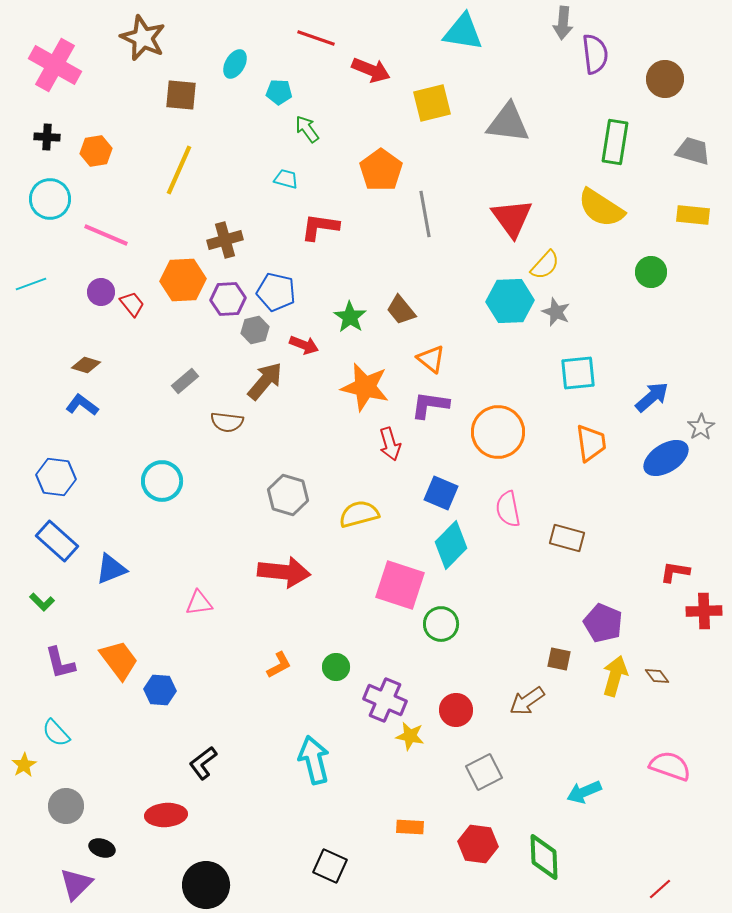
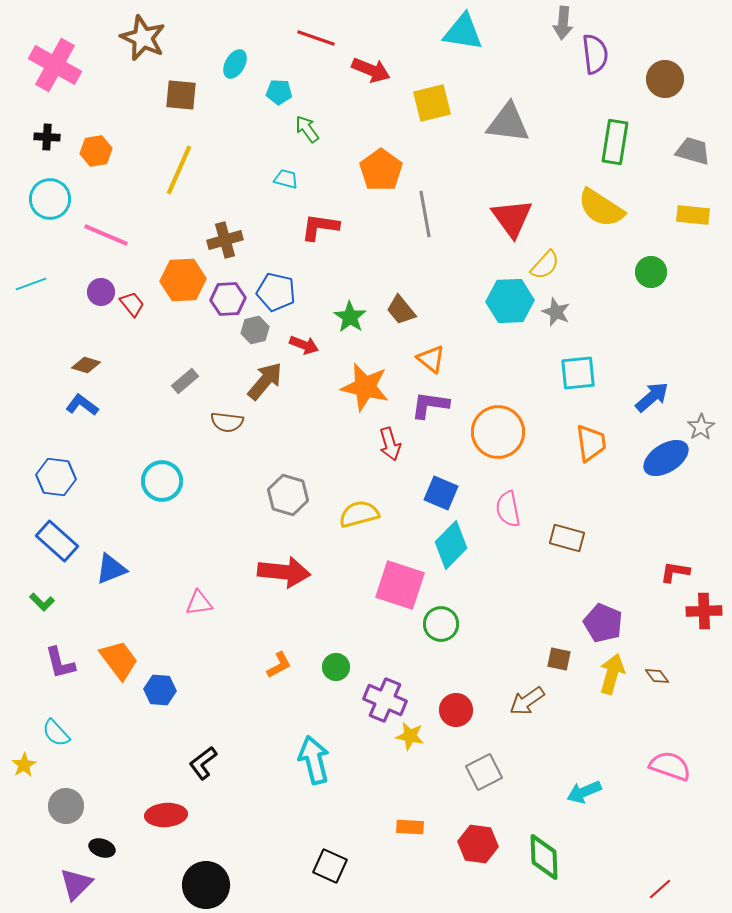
yellow arrow at (615, 676): moved 3 px left, 2 px up
